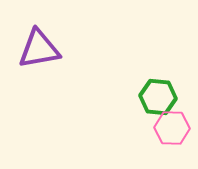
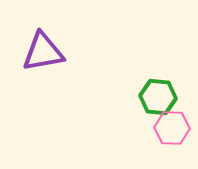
purple triangle: moved 4 px right, 3 px down
